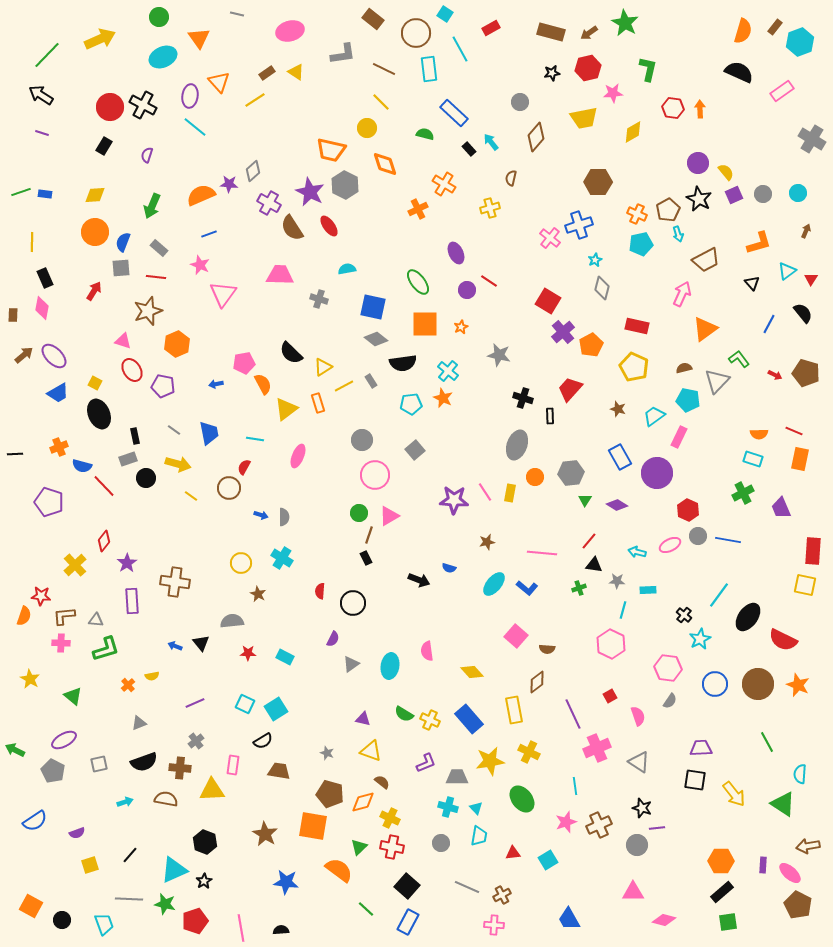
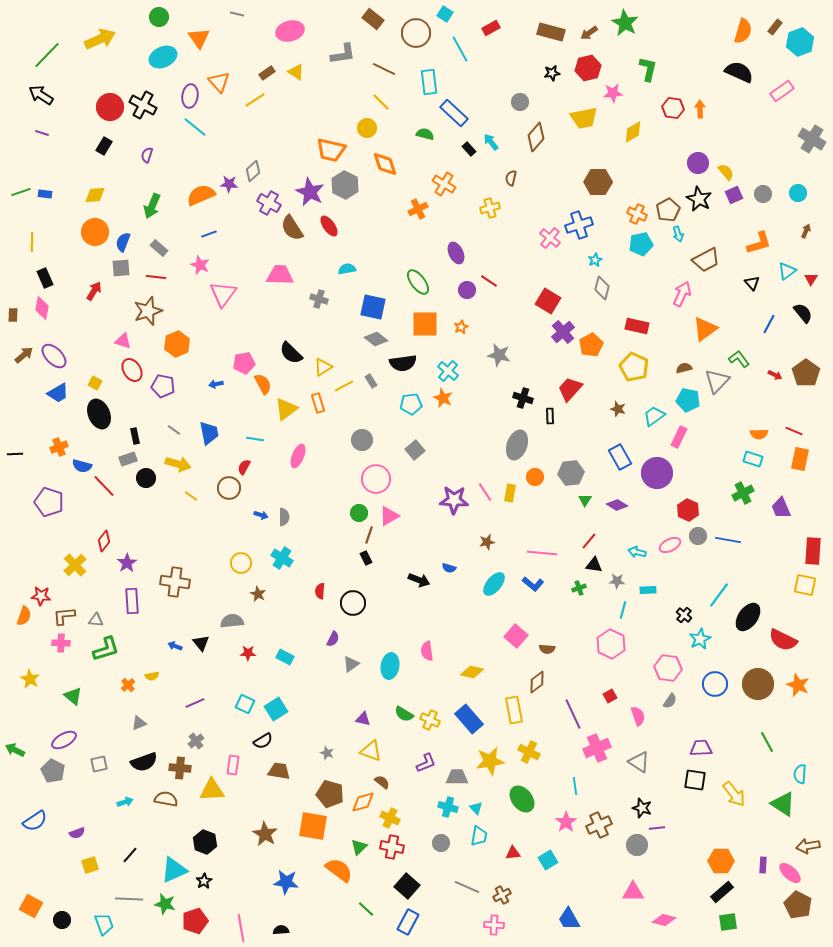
cyan rectangle at (429, 69): moved 13 px down
brown pentagon at (806, 373): rotated 20 degrees clockwise
pink circle at (375, 475): moved 1 px right, 4 px down
blue L-shape at (527, 588): moved 6 px right, 4 px up
yellow diamond at (472, 672): rotated 35 degrees counterclockwise
pink star at (566, 822): rotated 15 degrees counterclockwise
